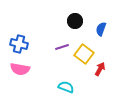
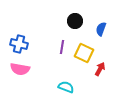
purple line: rotated 64 degrees counterclockwise
yellow square: moved 1 px up; rotated 12 degrees counterclockwise
